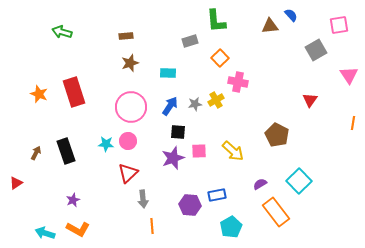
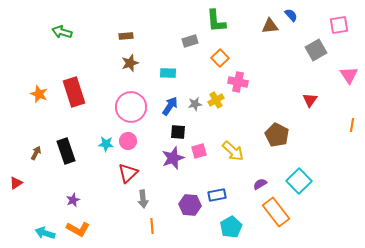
orange line at (353, 123): moved 1 px left, 2 px down
pink square at (199, 151): rotated 14 degrees counterclockwise
